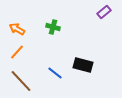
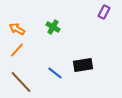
purple rectangle: rotated 24 degrees counterclockwise
green cross: rotated 16 degrees clockwise
orange line: moved 2 px up
black rectangle: rotated 24 degrees counterclockwise
brown line: moved 1 px down
